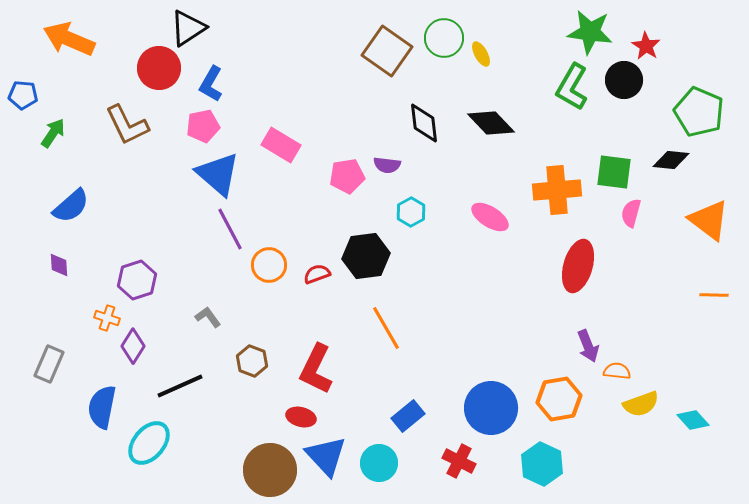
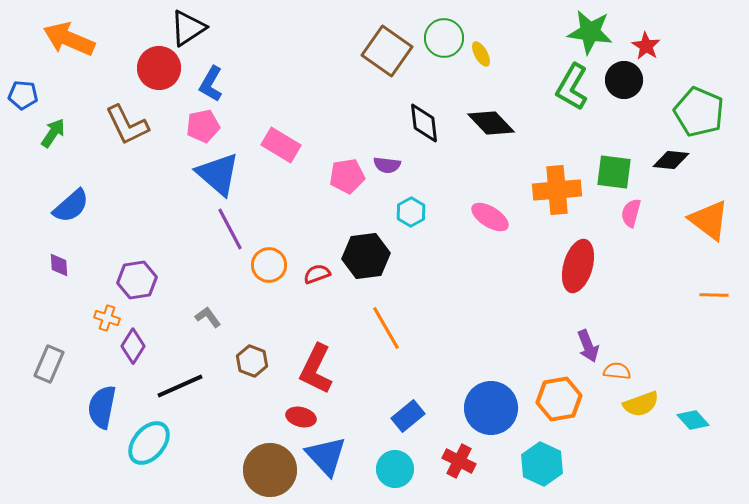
purple hexagon at (137, 280): rotated 9 degrees clockwise
cyan circle at (379, 463): moved 16 px right, 6 px down
